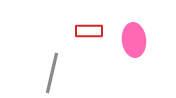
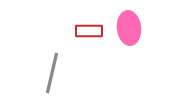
pink ellipse: moved 5 px left, 12 px up
